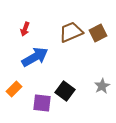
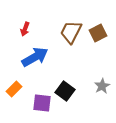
brown trapezoid: rotated 40 degrees counterclockwise
